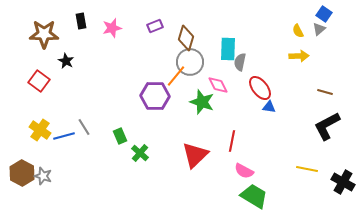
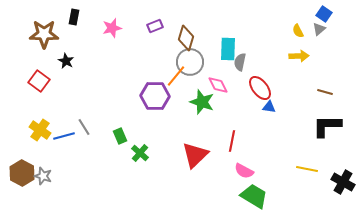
black rectangle: moved 7 px left, 4 px up; rotated 21 degrees clockwise
black L-shape: rotated 28 degrees clockwise
